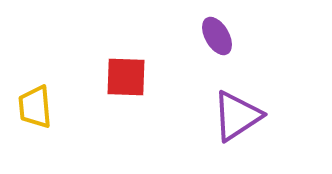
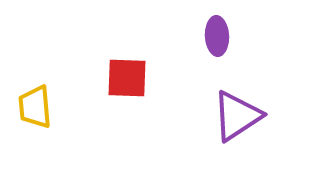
purple ellipse: rotated 27 degrees clockwise
red square: moved 1 px right, 1 px down
